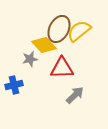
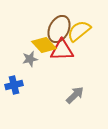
red triangle: moved 18 px up
